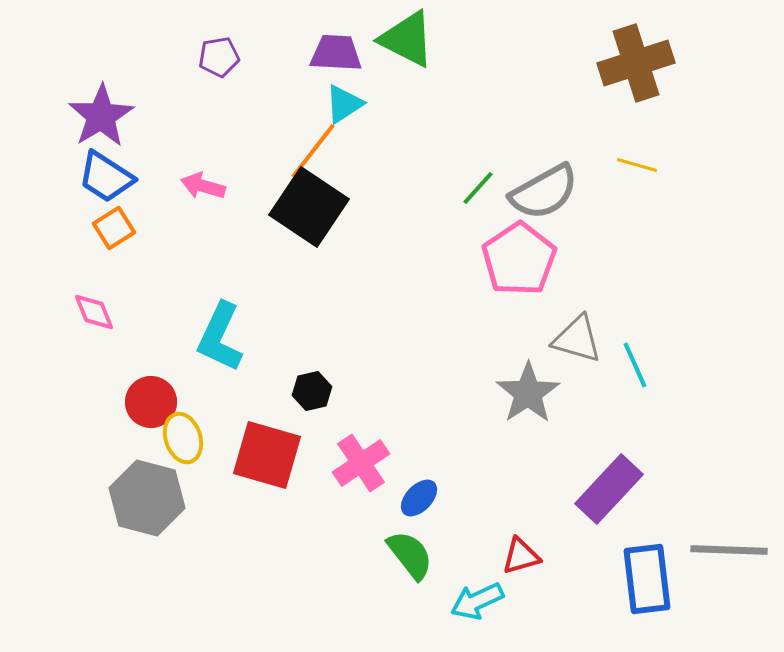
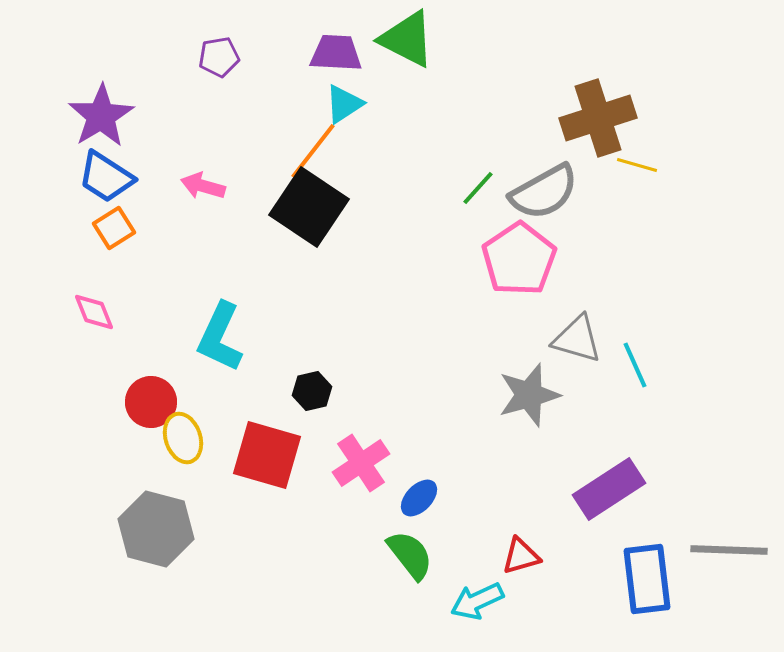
brown cross: moved 38 px left, 55 px down
gray star: moved 1 px right, 2 px down; rotated 18 degrees clockwise
purple rectangle: rotated 14 degrees clockwise
gray hexagon: moved 9 px right, 31 px down
